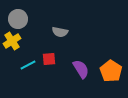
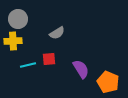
gray semicircle: moved 3 px left, 1 px down; rotated 42 degrees counterclockwise
yellow cross: moved 1 px right; rotated 30 degrees clockwise
cyan line: rotated 14 degrees clockwise
orange pentagon: moved 3 px left, 11 px down; rotated 10 degrees counterclockwise
